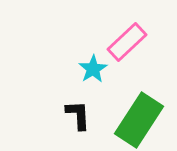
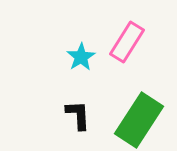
pink rectangle: rotated 15 degrees counterclockwise
cyan star: moved 12 px left, 12 px up
